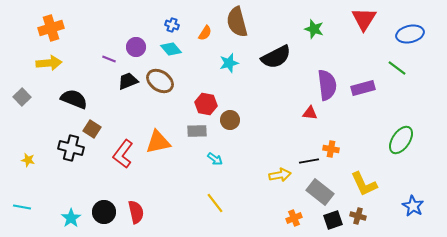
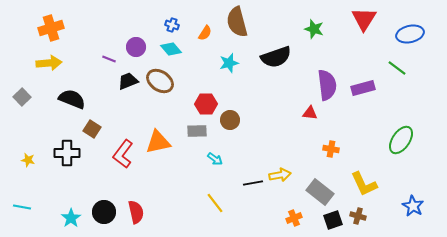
black semicircle at (276, 57): rotated 8 degrees clockwise
black semicircle at (74, 99): moved 2 px left
red hexagon at (206, 104): rotated 10 degrees counterclockwise
black cross at (71, 148): moved 4 px left, 5 px down; rotated 15 degrees counterclockwise
black line at (309, 161): moved 56 px left, 22 px down
